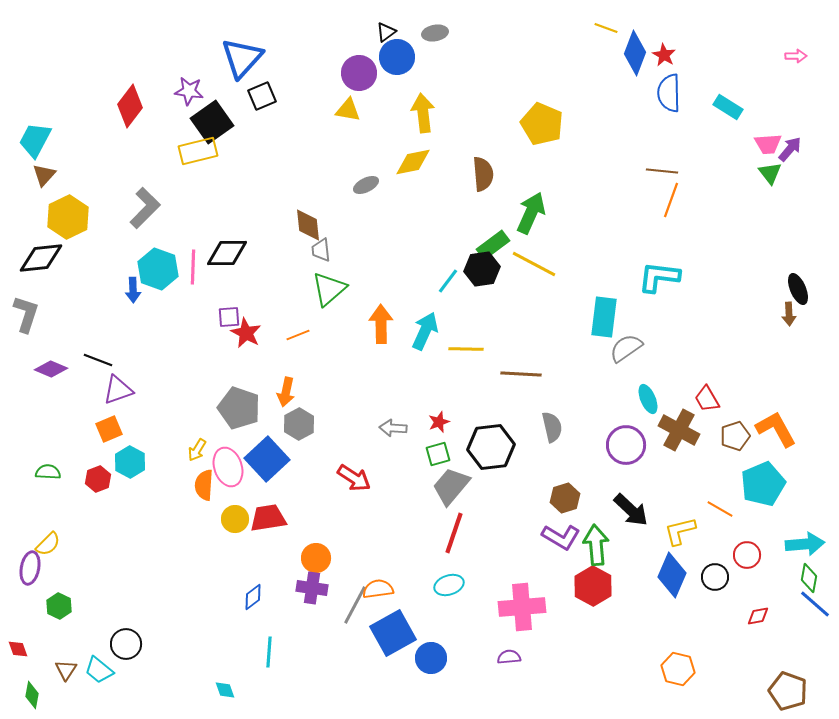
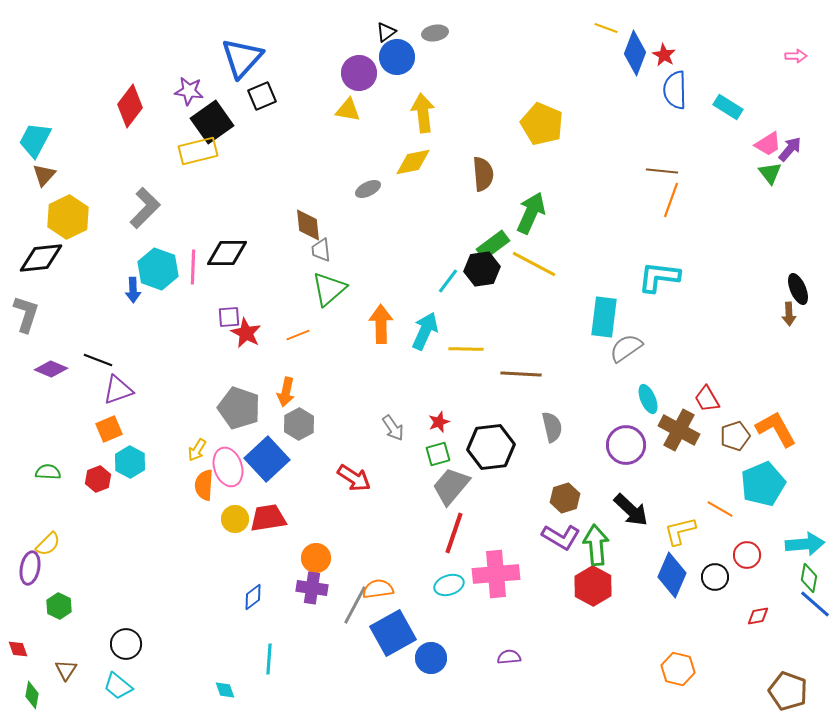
blue semicircle at (669, 93): moved 6 px right, 3 px up
pink trapezoid at (768, 144): rotated 28 degrees counterclockwise
gray ellipse at (366, 185): moved 2 px right, 4 px down
gray arrow at (393, 428): rotated 128 degrees counterclockwise
pink cross at (522, 607): moved 26 px left, 33 px up
cyan line at (269, 652): moved 7 px down
cyan trapezoid at (99, 670): moved 19 px right, 16 px down
